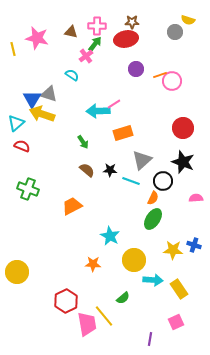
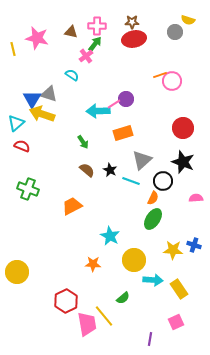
red ellipse at (126, 39): moved 8 px right
purple circle at (136, 69): moved 10 px left, 30 px down
black star at (110, 170): rotated 24 degrees clockwise
